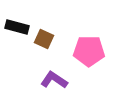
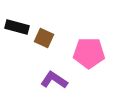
brown square: moved 1 px up
pink pentagon: moved 2 px down
